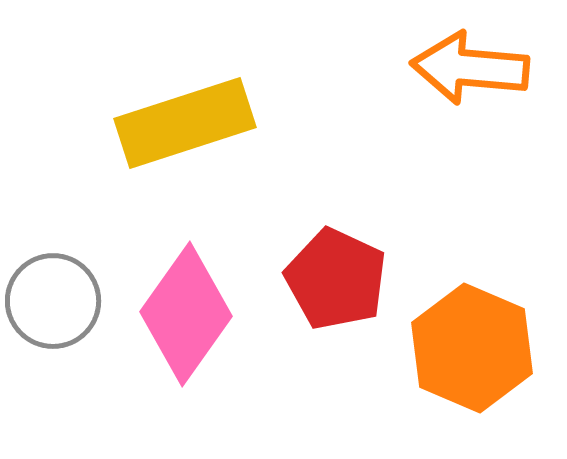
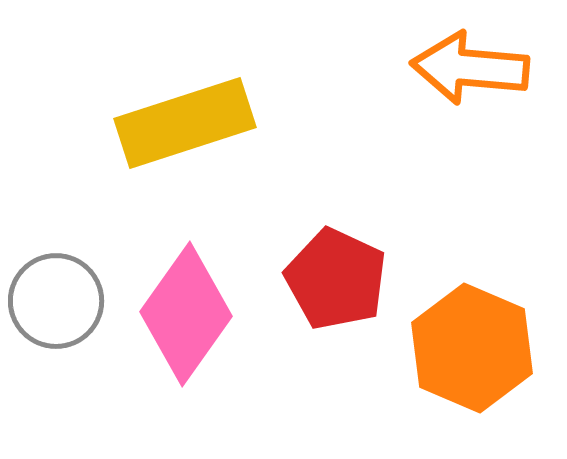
gray circle: moved 3 px right
